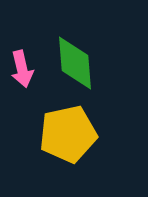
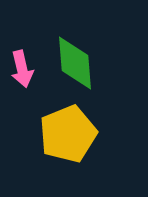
yellow pentagon: rotated 10 degrees counterclockwise
